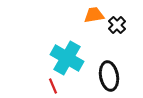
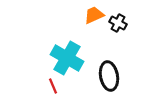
orange trapezoid: rotated 15 degrees counterclockwise
black cross: moved 1 px right, 2 px up; rotated 18 degrees counterclockwise
